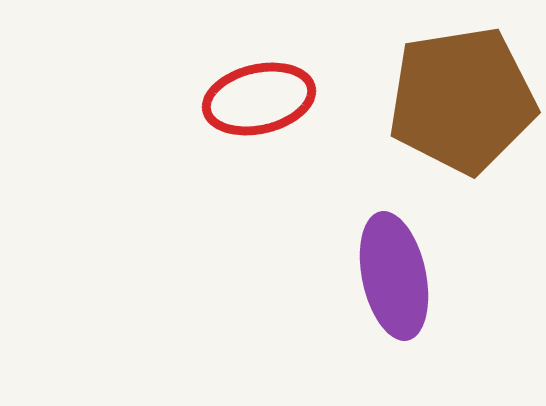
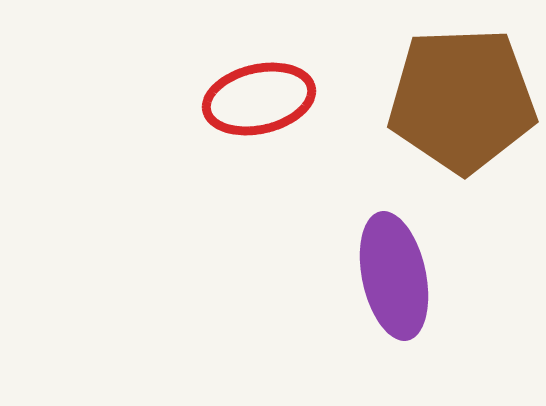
brown pentagon: rotated 7 degrees clockwise
